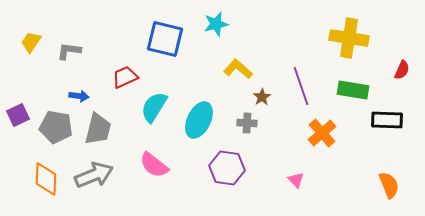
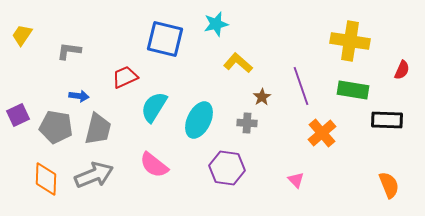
yellow cross: moved 1 px right, 3 px down
yellow trapezoid: moved 9 px left, 7 px up
yellow L-shape: moved 6 px up
